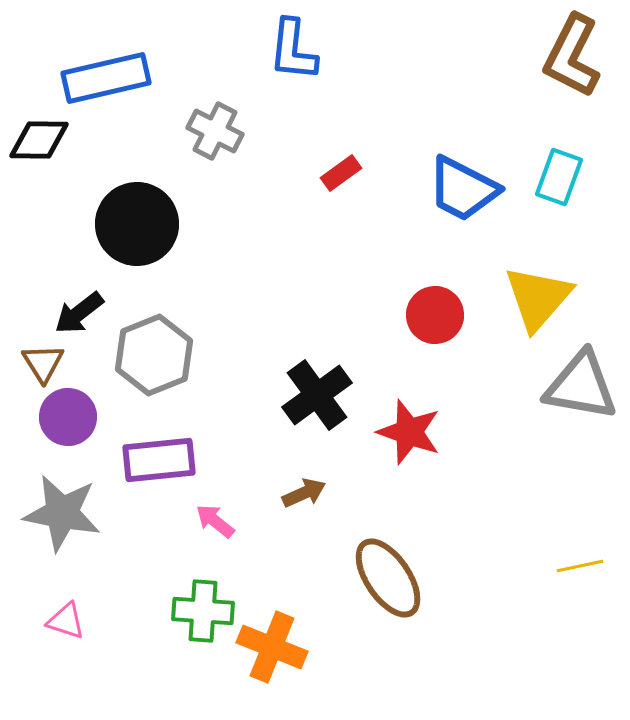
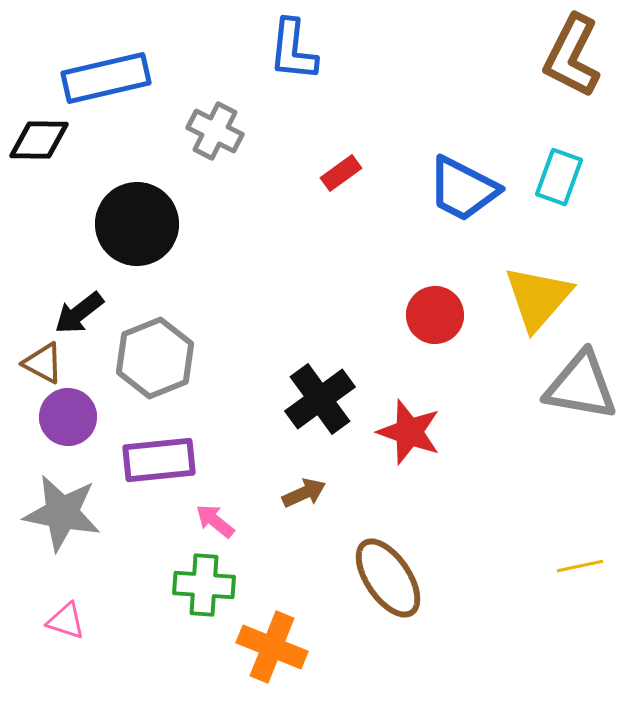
gray hexagon: moved 1 px right, 3 px down
brown triangle: rotated 30 degrees counterclockwise
black cross: moved 3 px right, 4 px down
green cross: moved 1 px right, 26 px up
